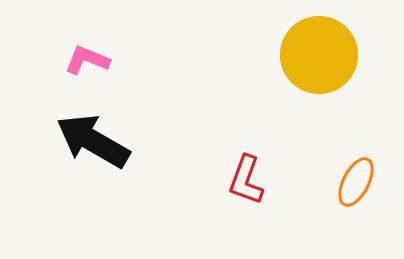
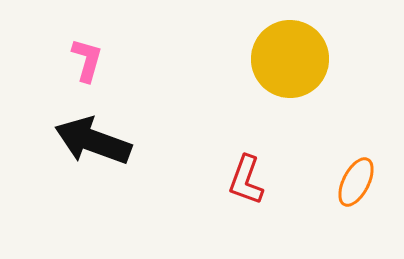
yellow circle: moved 29 px left, 4 px down
pink L-shape: rotated 84 degrees clockwise
black arrow: rotated 10 degrees counterclockwise
